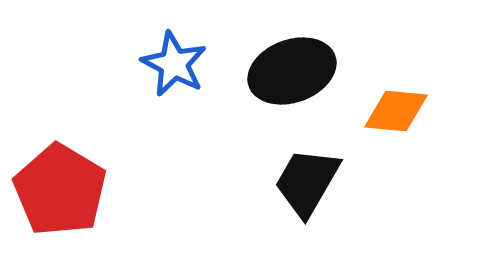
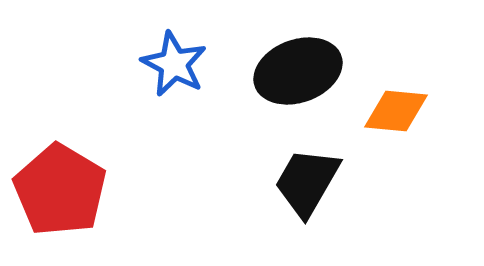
black ellipse: moved 6 px right
